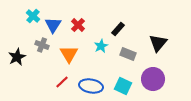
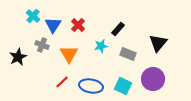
cyan star: rotated 16 degrees clockwise
black star: moved 1 px right
